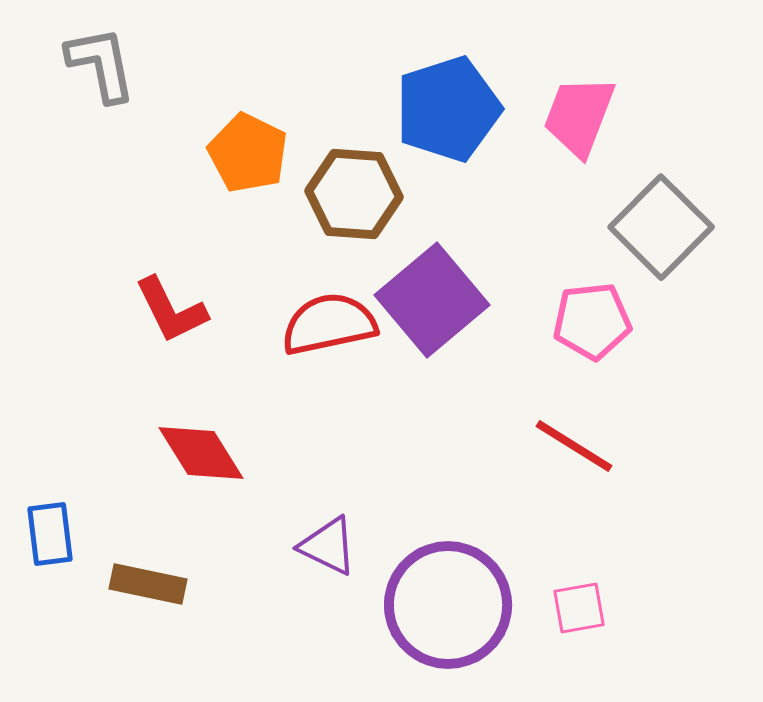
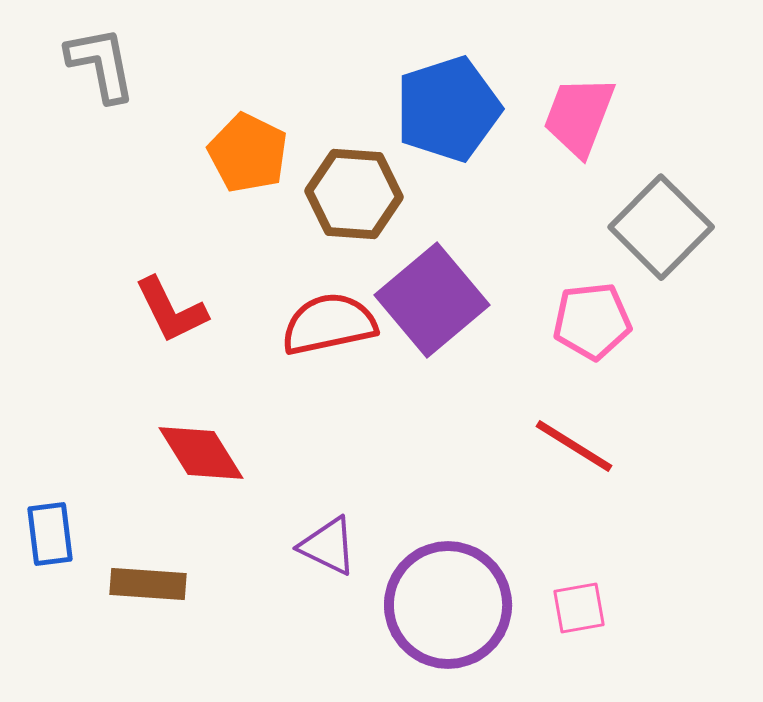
brown rectangle: rotated 8 degrees counterclockwise
